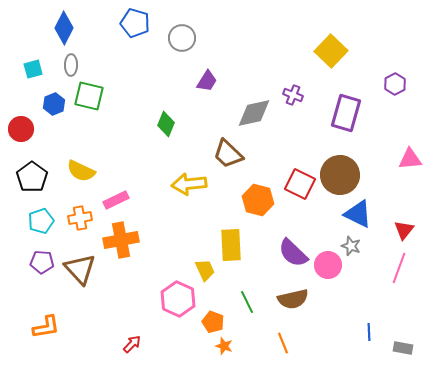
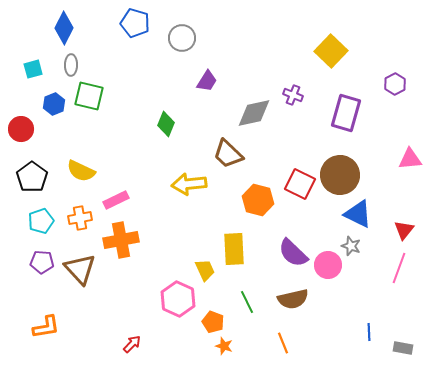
yellow rectangle at (231, 245): moved 3 px right, 4 px down
